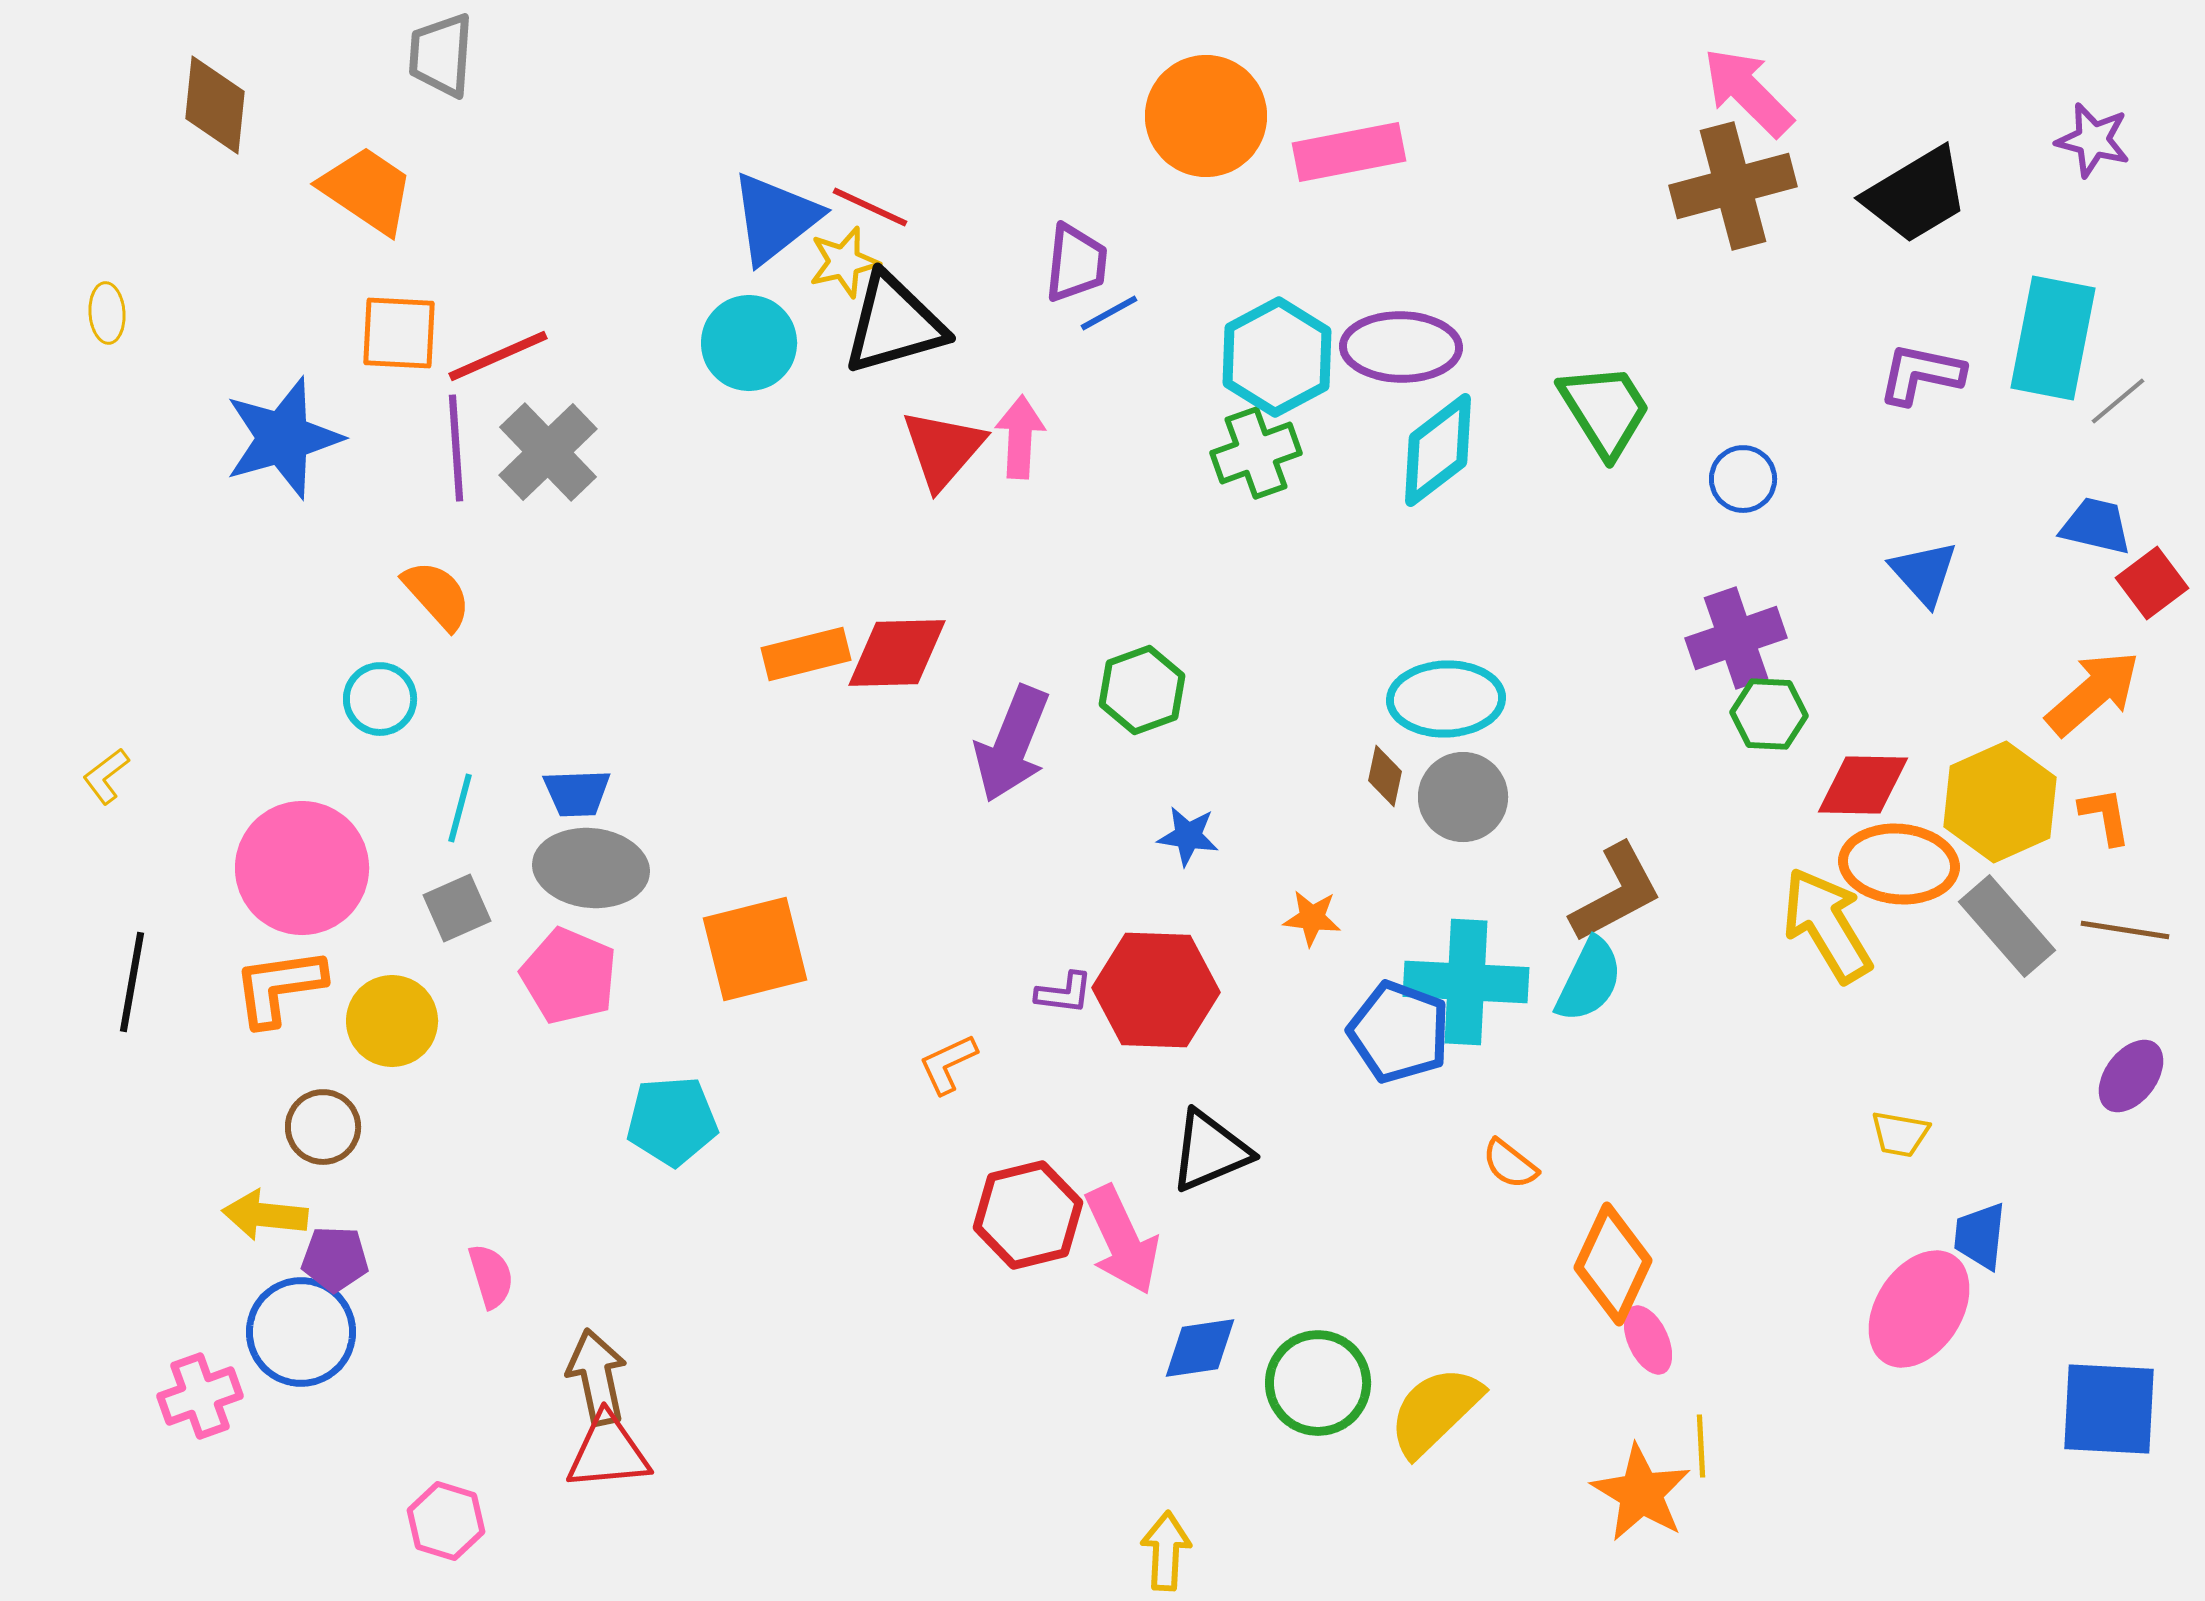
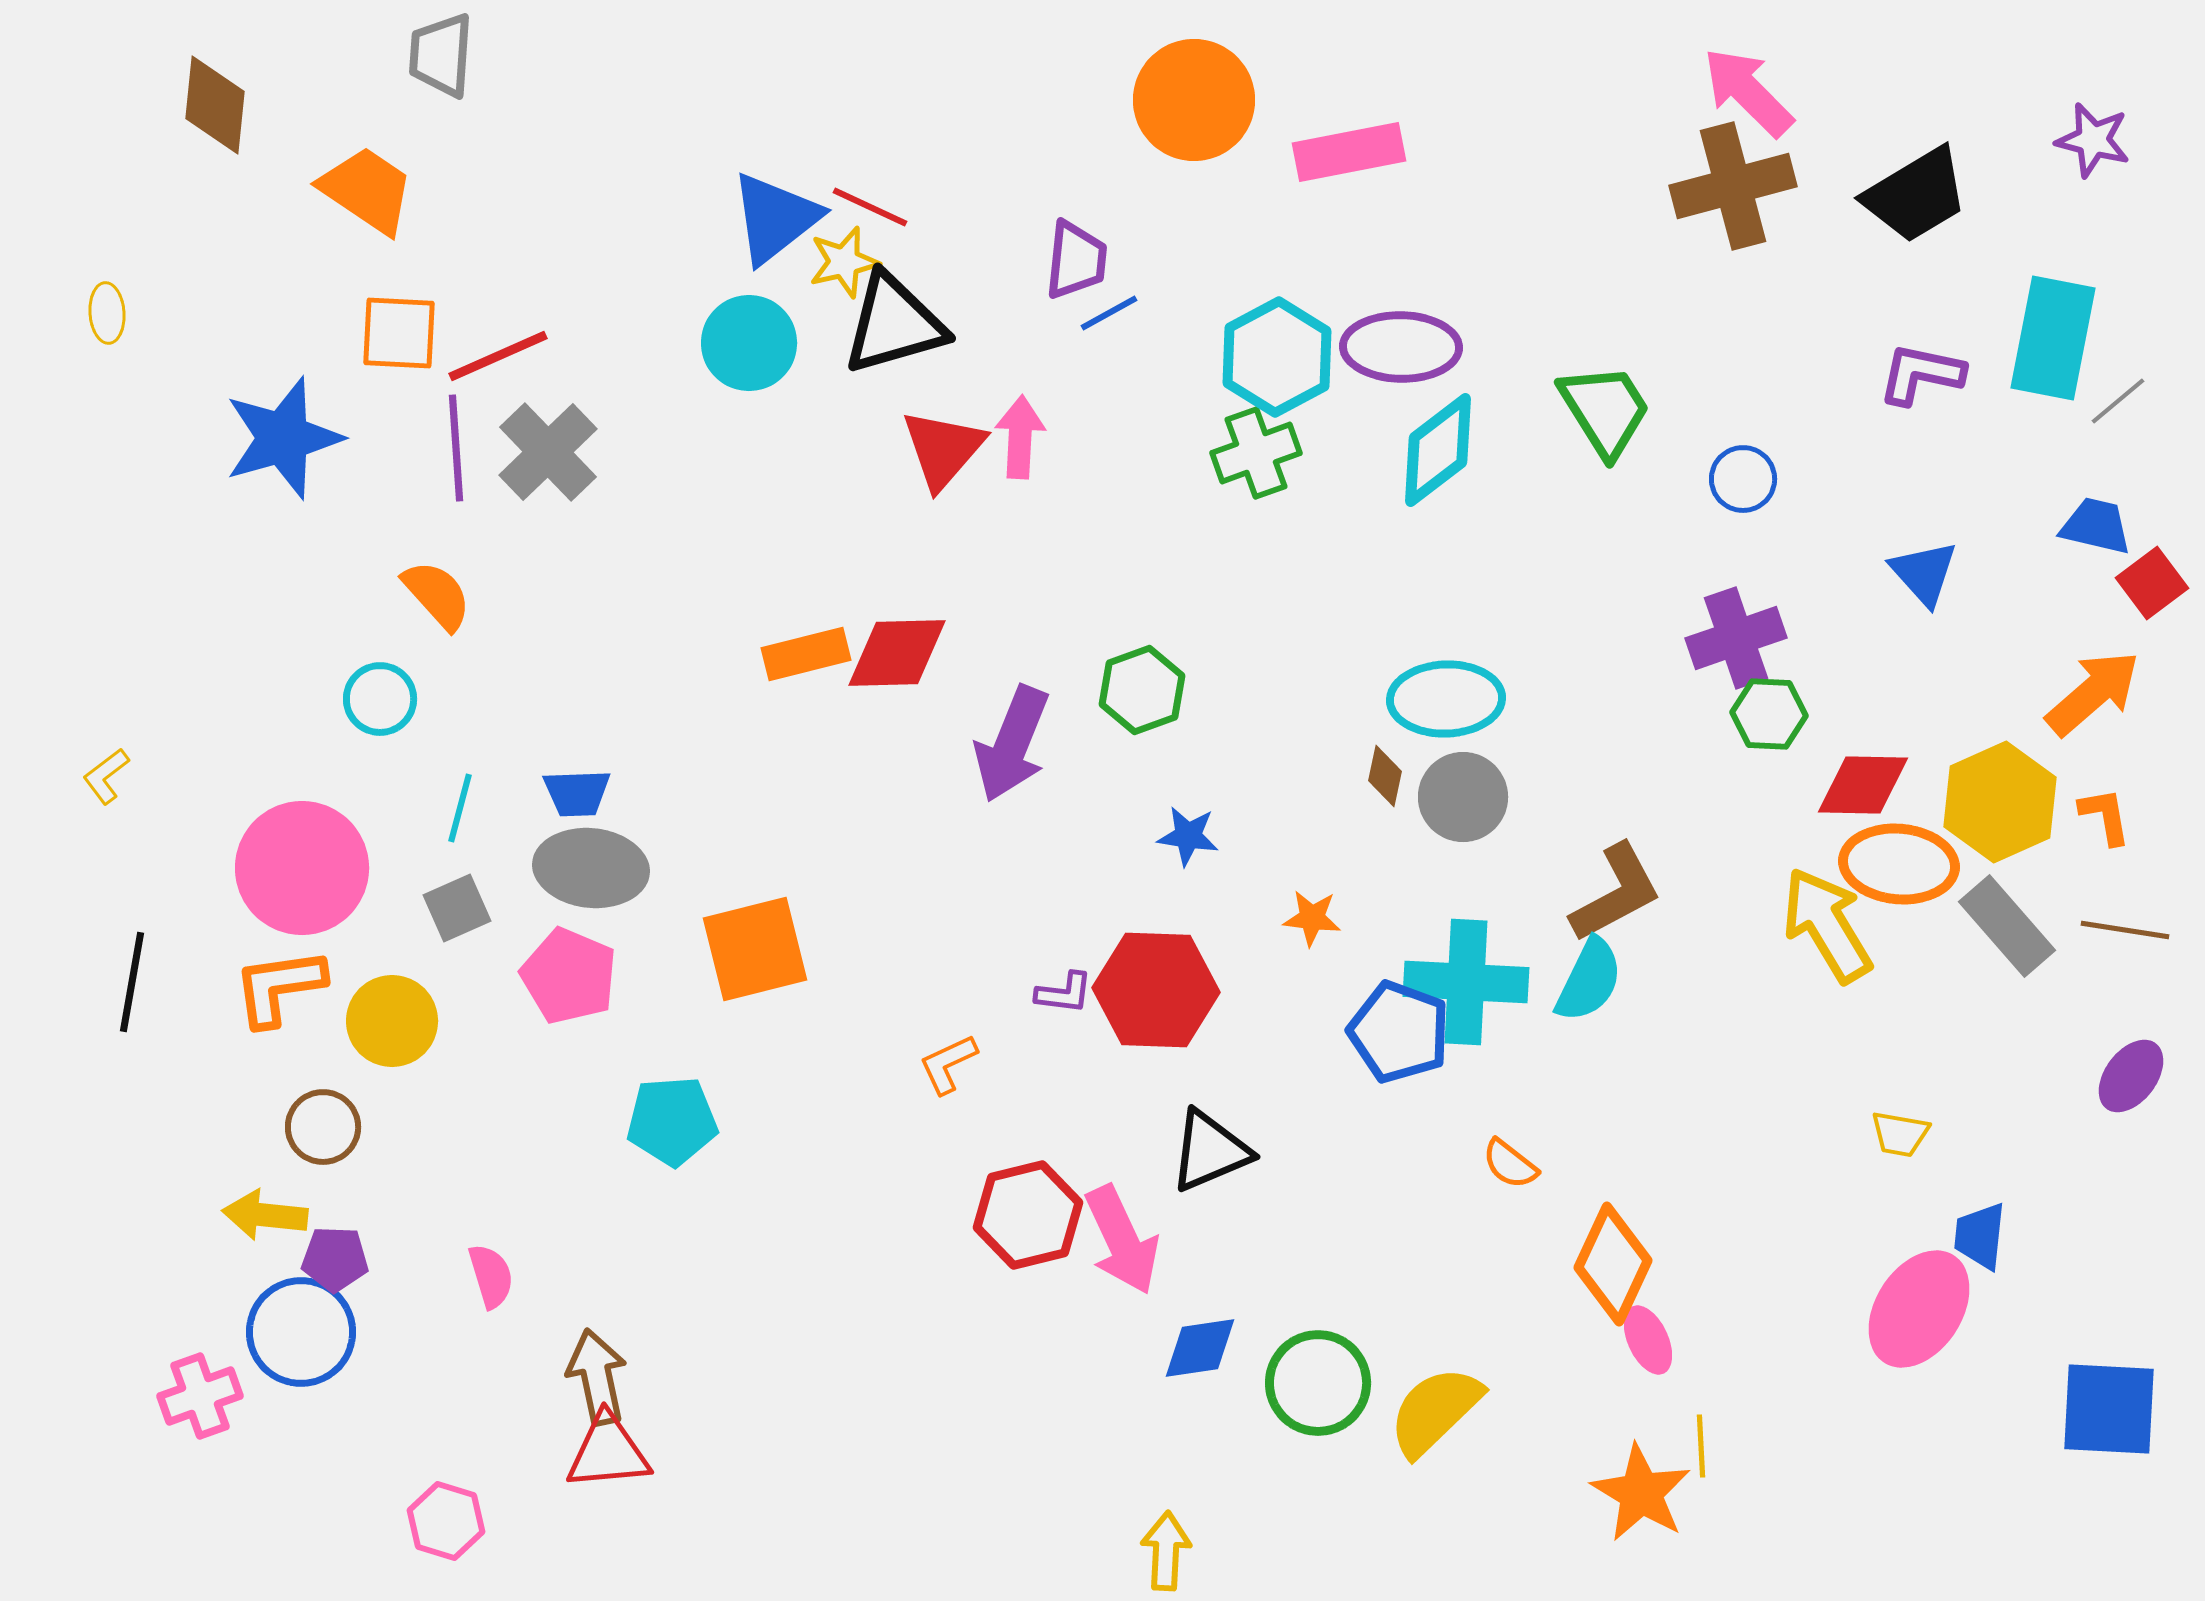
orange circle at (1206, 116): moved 12 px left, 16 px up
purple trapezoid at (1076, 263): moved 3 px up
